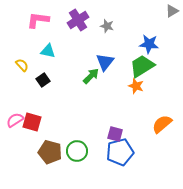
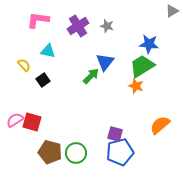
purple cross: moved 6 px down
yellow semicircle: moved 2 px right
orange semicircle: moved 2 px left, 1 px down
green circle: moved 1 px left, 2 px down
